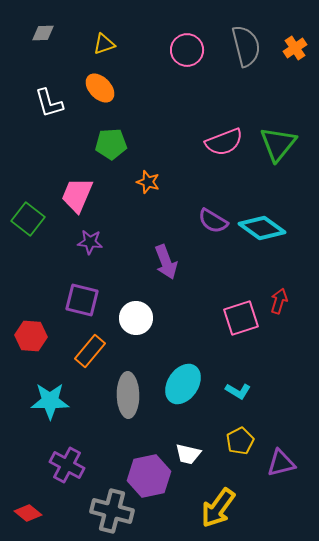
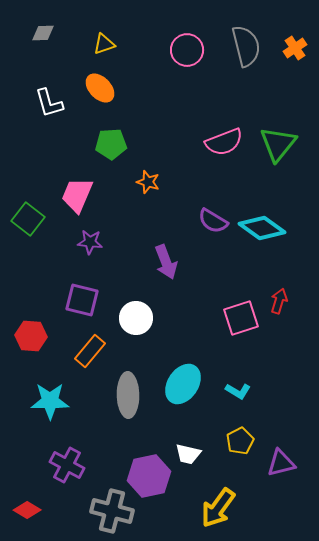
red diamond: moved 1 px left, 3 px up; rotated 8 degrees counterclockwise
